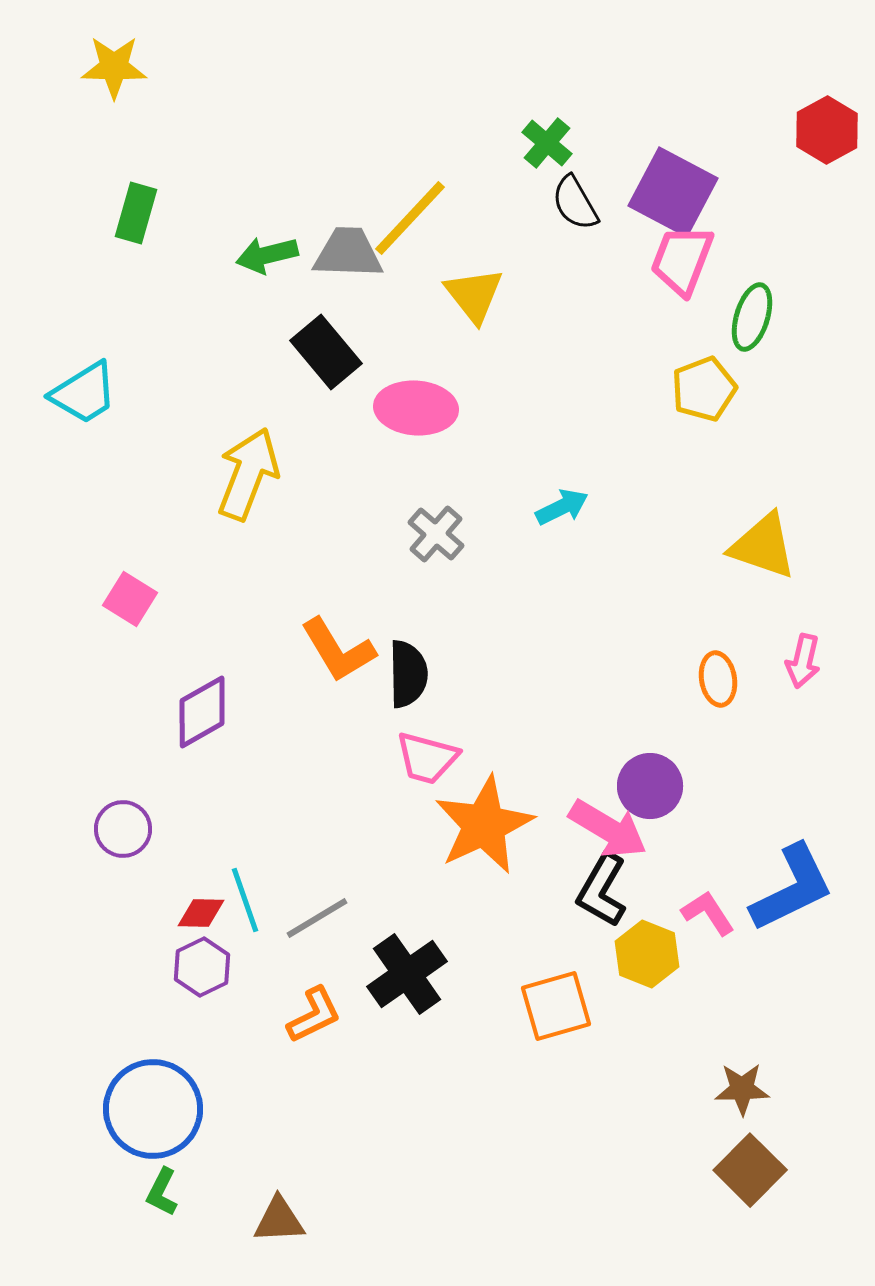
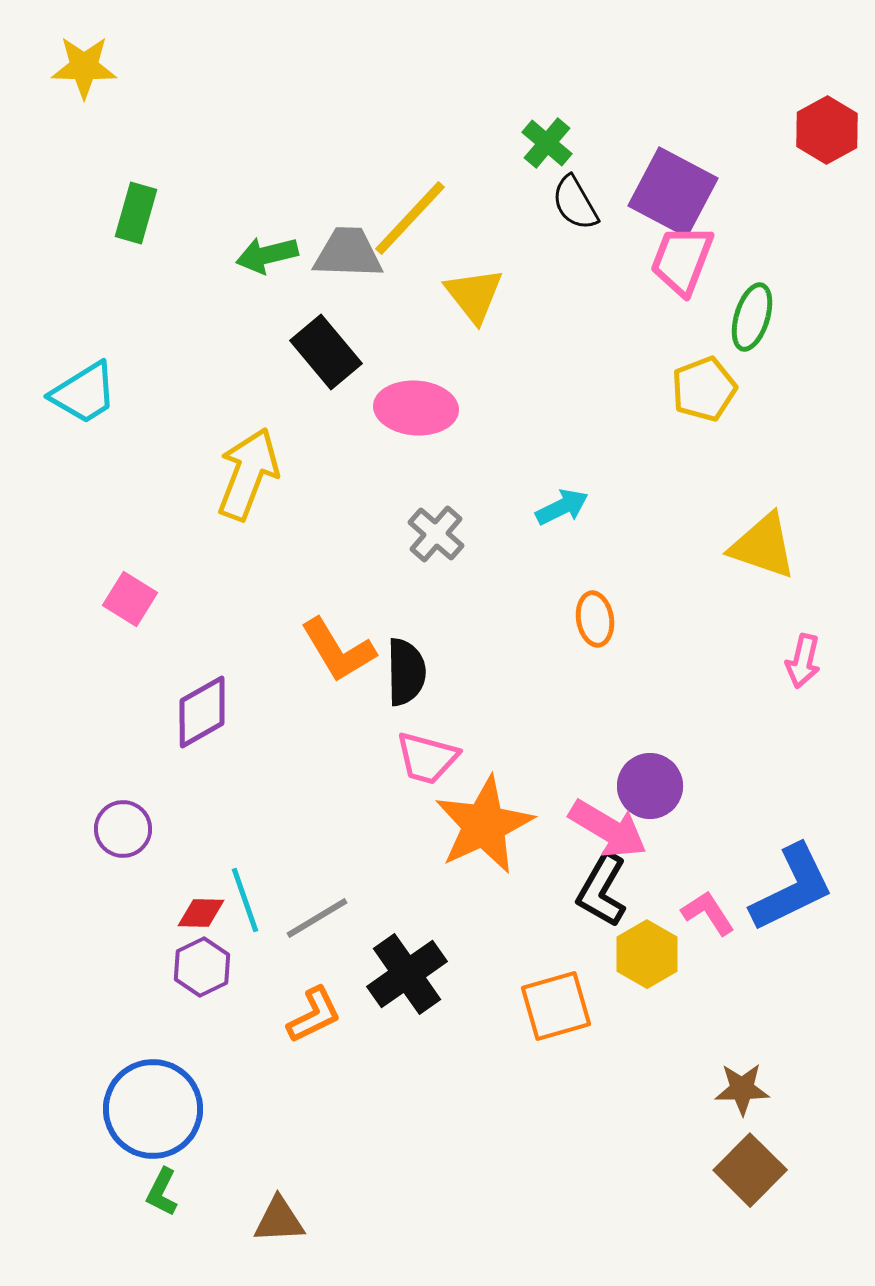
yellow star at (114, 67): moved 30 px left
black semicircle at (408, 674): moved 2 px left, 2 px up
orange ellipse at (718, 679): moved 123 px left, 60 px up
yellow hexagon at (647, 954): rotated 8 degrees clockwise
